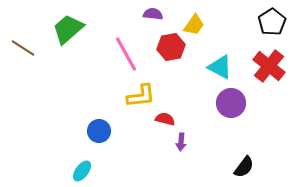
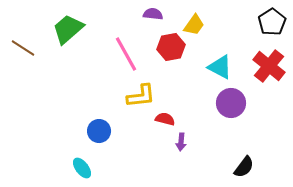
cyan ellipse: moved 3 px up; rotated 75 degrees counterclockwise
